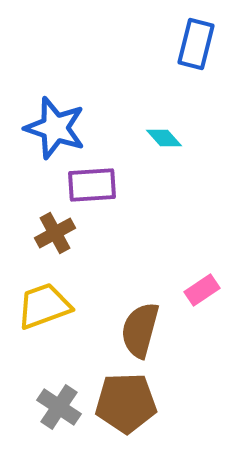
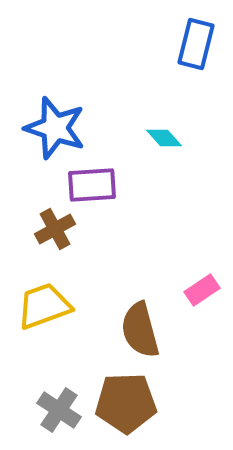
brown cross: moved 4 px up
brown semicircle: rotated 30 degrees counterclockwise
gray cross: moved 3 px down
